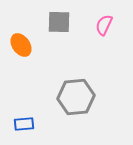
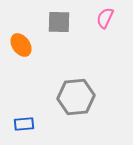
pink semicircle: moved 1 px right, 7 px up
